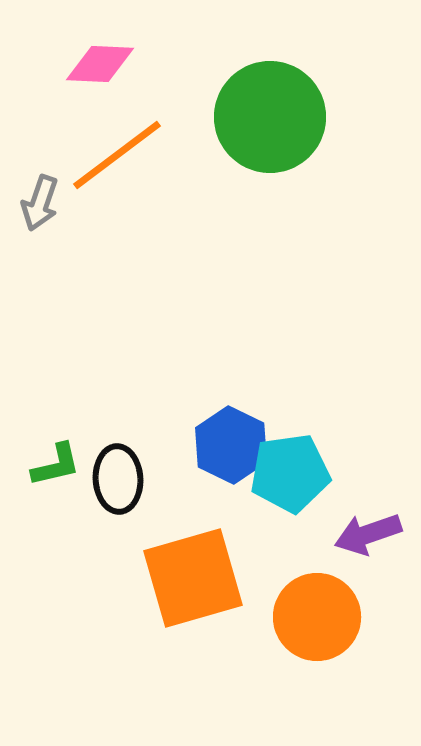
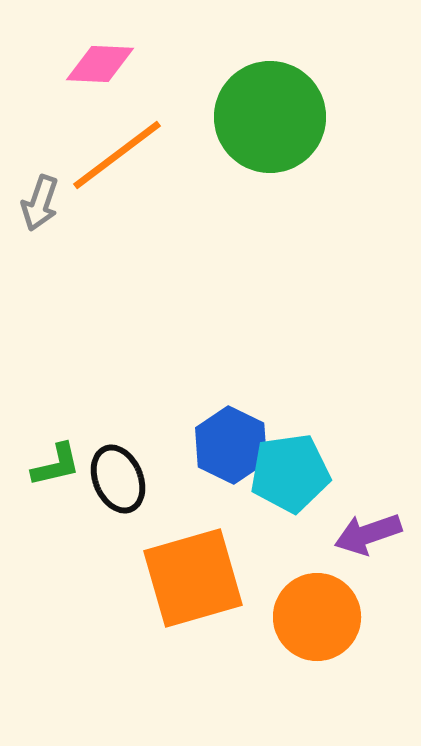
black ellipse: rotated 20 degrees counterclockwise
